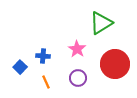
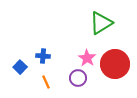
pink star: moved 10 px right, 9 px down
